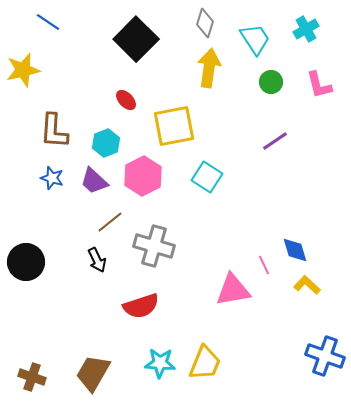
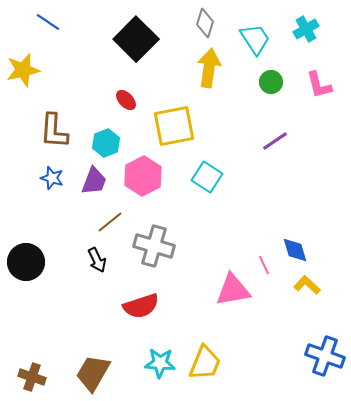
purple trapezoid: rotated 112 degrees counterclockwise
